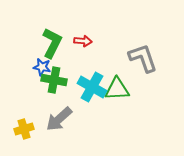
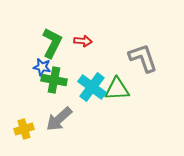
cyan cross: rotated 8 degrees clockwise
